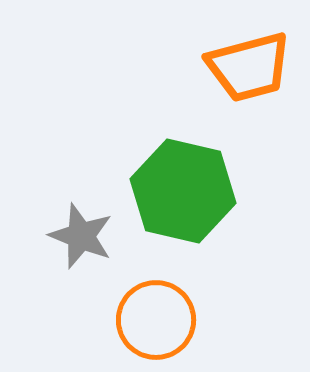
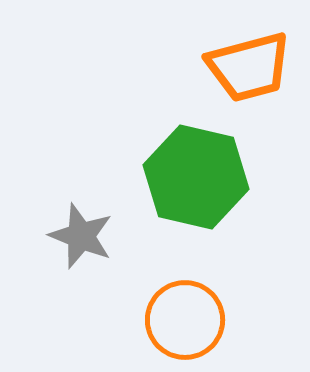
green hexagon: moved 13 px right, 14 px up
orange circle: moved 29 px right
